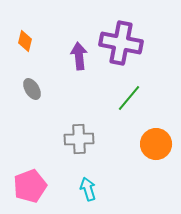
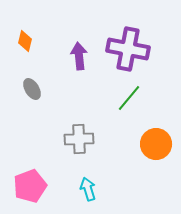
purple cross: moved 7 px right, 6 px down
